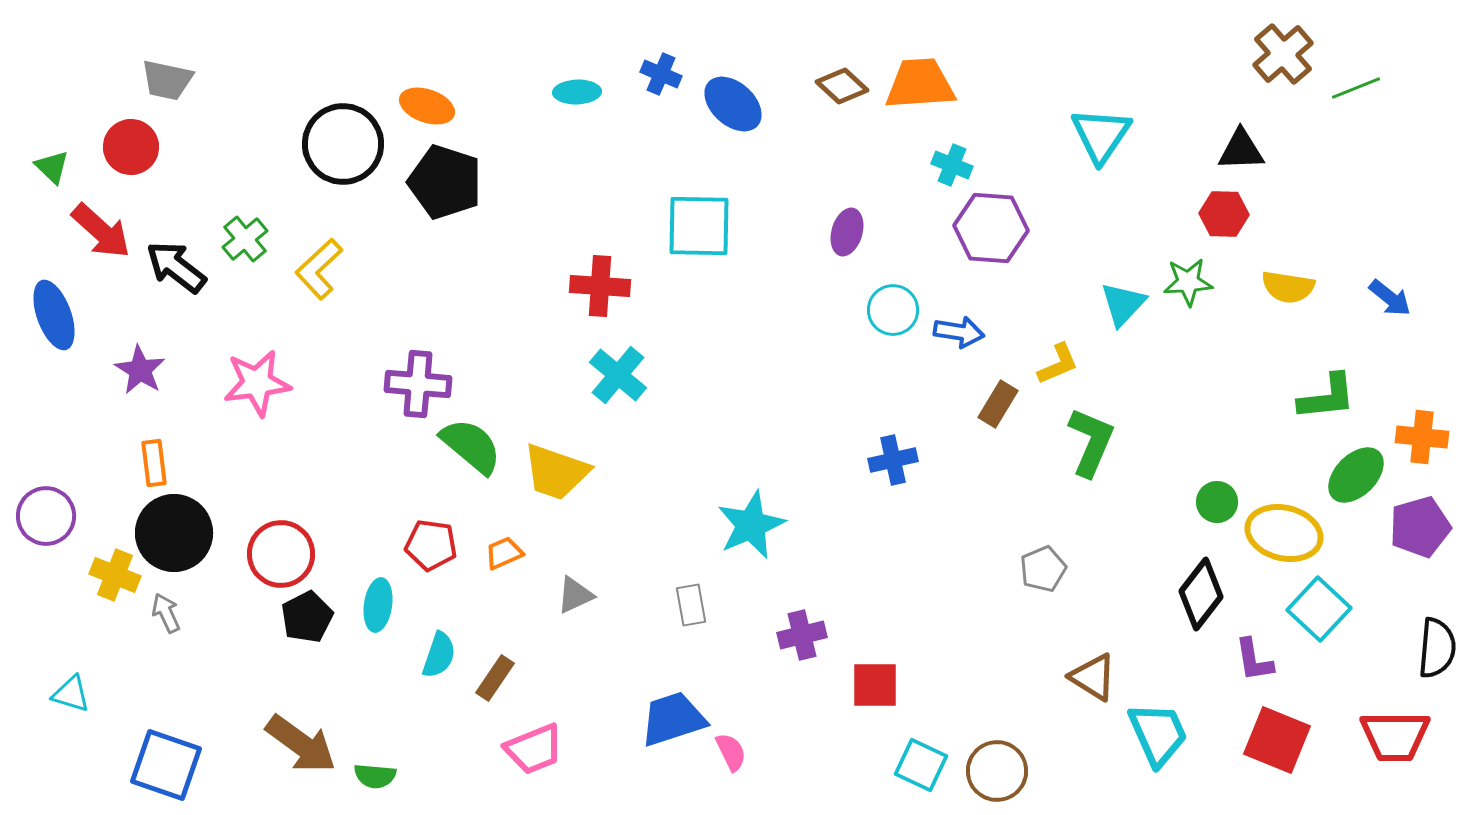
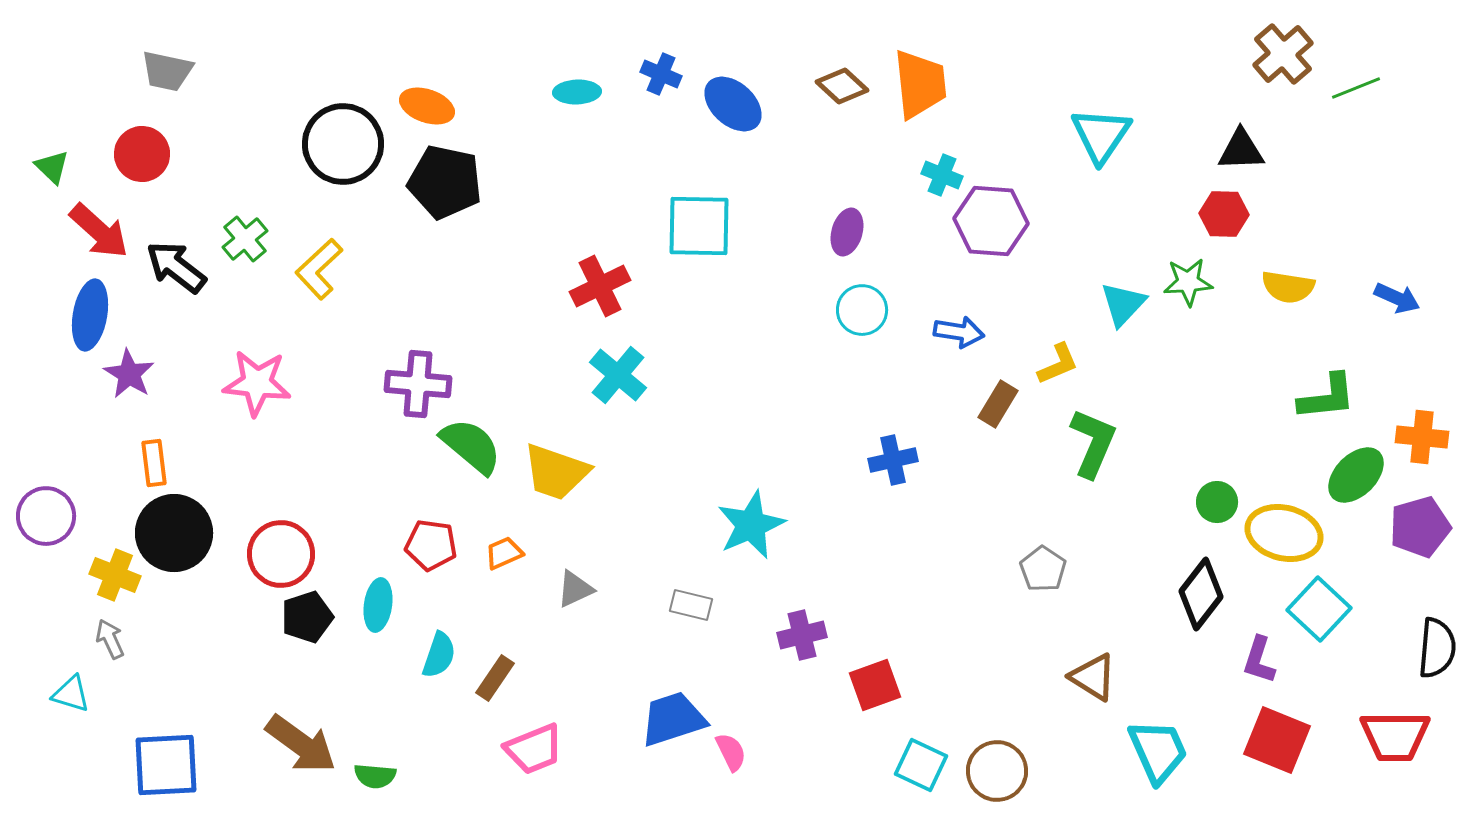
gray trapezoid at (167, 80): moved 9 px up
orange trapezoid at (920, 84): rotated 88 degrees clockwise
red circle at (131, 147): moved 11 px right, 7 px down
cyan cross at (952, 165): moved 10 px left, 10 px down
black pentagon at (445, 182): rotated 6 degrees counterclockwise
purple hexagon at (991, 228): moved 7 px up
red arrow at (101, 231): moved 2 px left
red cross at (600, 286): rotated 30 degrees counterclockwise
blue arrow at (1390, 298): moved 7 px right; rotated 15 degrees counterclockwise
cyan circle at (893, 310): moved 31 px left
blue ellipse at (54, 315): moved 36 px right; rotated 30 degrees clockwise
purple star at (140, 370): moved 11 px left, 4 px down
pink star at (257, 383): rotated 14 degrees clockwise
green L-shape at (1091, 442): moved 2 px right, 1 px down
gray pentagon at (1043, 569): rotated 15 degrees counterclockwise
gray triangle at (575, 595): moved 6 px up
gray rectangle at (691, 605): rotated 66 degrees counterclockwise
gray arrow at (166, 613): moved 56 px left, 26 px down
black pentagon at (307, 617): rotated 9 degrees clockwise
purple L-shape at (1254, 660): moved 5 px right; rotated 27 degrees clockwise
red square at (875, 685): rotated 20 degrees counterclockwise
cyan trapezoid at (1158, 734): moved 17 px down
blue square at (166, 765): rotated 22 degrees counterclockwise
